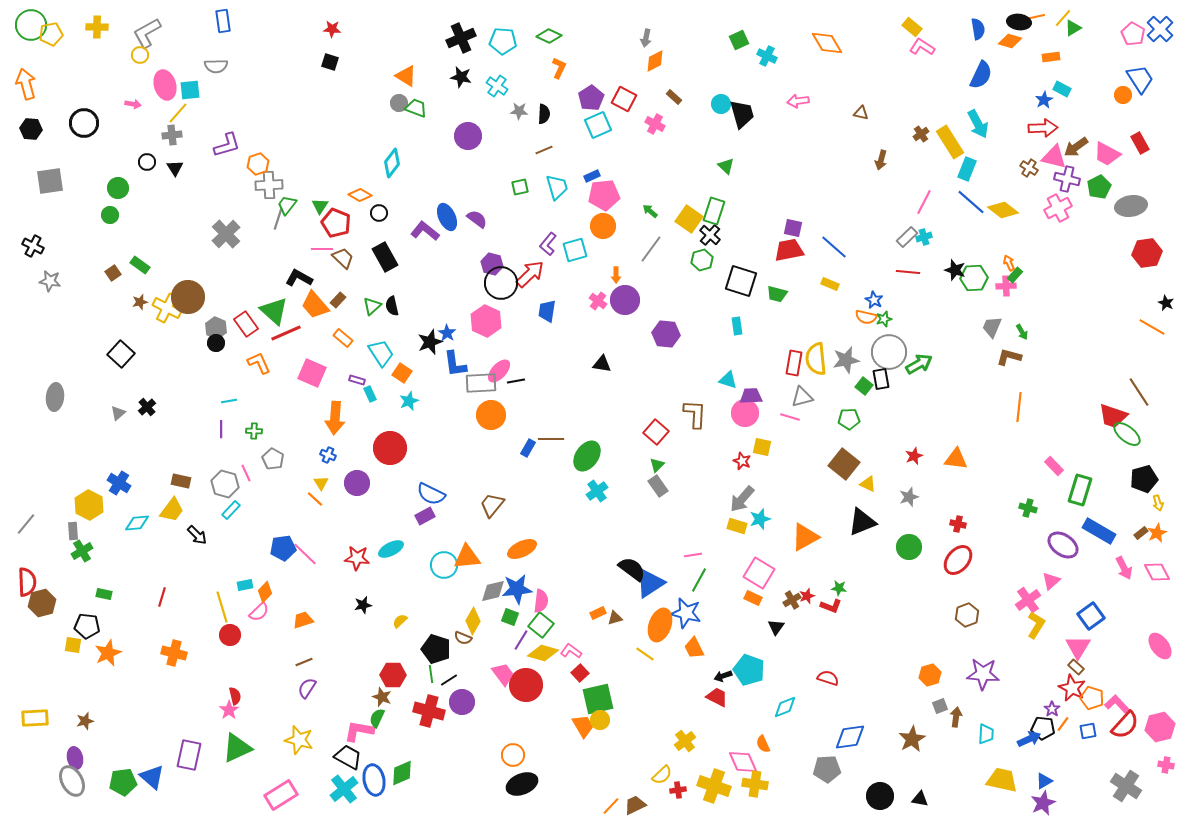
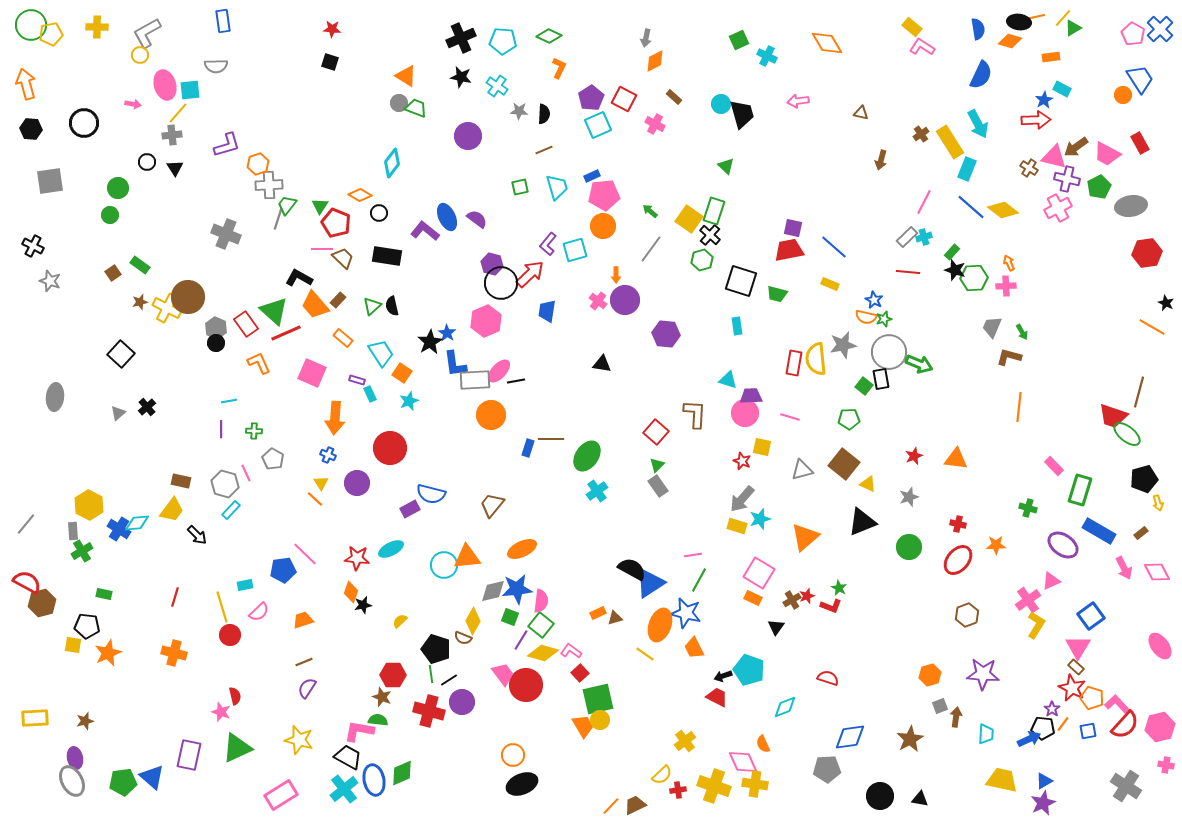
red arrow at (1043, 128): moved 7 px left, 8 px up
blue line at (971, 202): moved 5 px down
gray cross at (226, 234): rotated 24 degrees counterclockwise
black rectangle at (385, 257): moved 2 px right, 1 px up; rotated 52 degrees counterclockwise
green rectangle at (1015, 275): moved 63 px left, 23 px up
gray star at (50, 281): rotated 10 degrees clockwise
pink hexagon at (486, 321): rotated 12 degrees clockwise
black star at (430, 342): rotated 10 degrees counterclockwise
gray star at (846, 360): moved 3 px left, 15 px up
green arrow at (919, 364): rotated 52 degrees clockwise
gray rectangle at (481, 383): moved 6 px left, 3 px up
brown line at (1139, 392): rotated 48 degrees clockwise
gray triangle at (802, 397): moved 73 px down
blue rectangle at (528, 448): rotated 12 degrees counterclockwise
blue cross at (119, 483): moved 46 px down
blue semicircle at (431, 494): rotated 12 degrees counterclockwise
purple rectangle at (425, 516): moved 15 px left, 7 px up
orange star at (1157, 533): moved 161 px left, 12 px down; rotated 24 degrees clockwise
orange triangle at (805, 537): rotated 12 degrees counterclockwise
blue pentagon at (283, 548): moved 22 px down
black semicircle at (632, 569): rotated 8 degrees counterclockwise
pink triangle at (1051, 581): rotated 18 degrees clockwise
red semicircle at (27, 582): rotated 60 degrees counterclockwise
green star at (839, 588): rotated 21 degrees clockwise
orange diamond at (265, 592): moved 86 px right; rotated 25 degrees counterclockwise
red line at (162, 597): moved 13 px right
pink star at (229, 710): moved 8 px left, 2 px down; rotated 18 degrees counterclockwise
green semicircle at (377, 718): moved 1 px right, 2 px down; rotated 72 degrees clockwise
brown star at (912, 739): moved 2 px left
